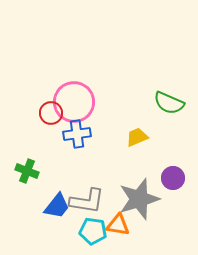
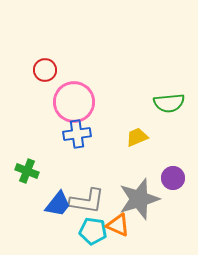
green semicircle: rotated 28 degrees counterclockwise
red circle: moved 6 px left, 43 px up
blue trapezoid: moved 1 px right, 2 px up
orange triangle: rotated 15 degrees clockwise
